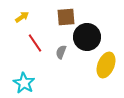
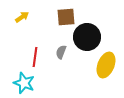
red line: moved 14 px down; rotated 42 degrees clockwise
cyan star: rotated 10 degrees counterclockwise
